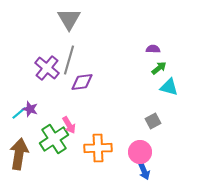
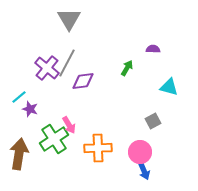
gray line: moved 2 px left, 3 px down; rotated 12 degrees clockwise
green arrow: moved 32 px left; rotated 21 degrees counterclockwise
purple diamond: moved 1 px right, 1 px up
cyan line: moved 16 px up
